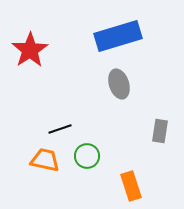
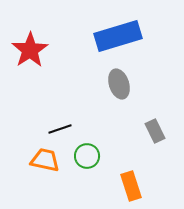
gray rectangle: moved 5 px left; rotated 35 degrees counterclockwise
